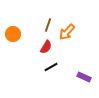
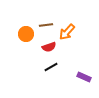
brown line: moved 2 px left; rotated 64 degrees clockwise
orange circle: moved 13 px right
red semicircle: moved 3 px right; rotated 40 degrees clockwise
